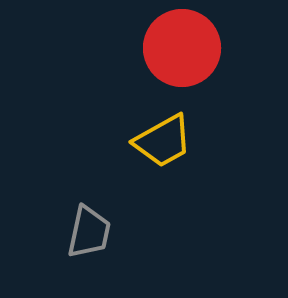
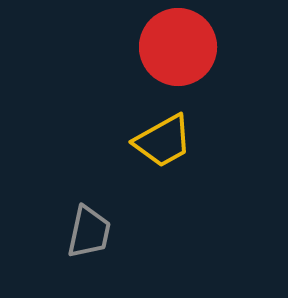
red circle: moved 4 px left, 1 px up
